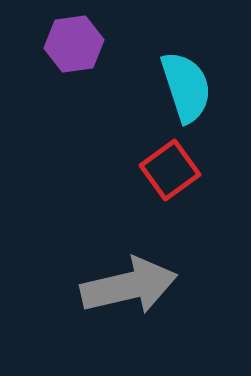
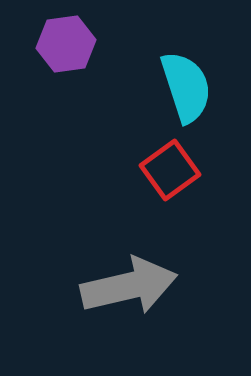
purple hexagon: moved 8 px left
